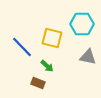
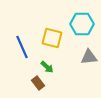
blue line: rotated 20 degrees clockwise
gray triangle: moved 1 px right; rotated 18 degrees counterclockwise
green arrow: moved 1 px down
brown rectangle: rotated 32 degrees clockwise
